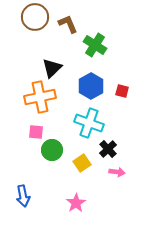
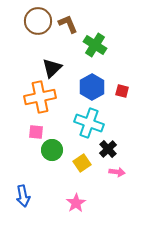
brown circle: moved 3 px right, 4 px down
blue hexagon: moved 1 px right, 1 px down
